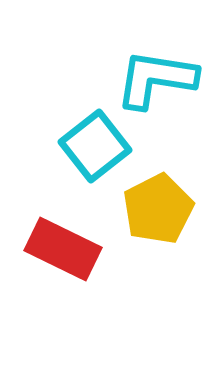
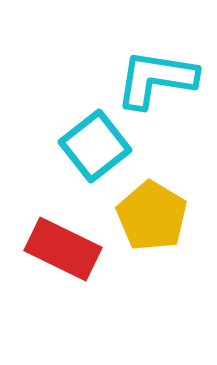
yellow pentagon: moved 6 px left, 7 px down; rotated 14 degrees counterclockwise
